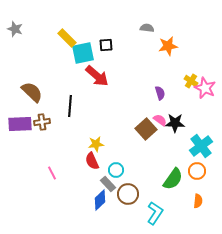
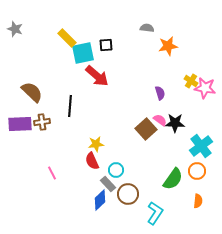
pink star: rotated 15 degrees counterclockwise
